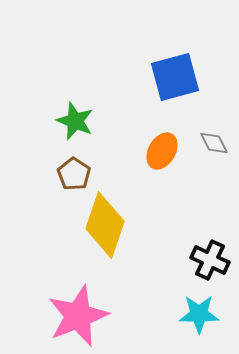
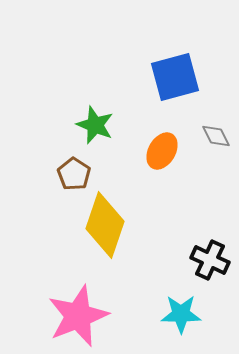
green star: moved 20 px right, 4 px down
gray diamond: moved 2 px right, 7 px up
cyan star: moved 18 px left
